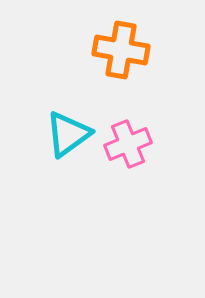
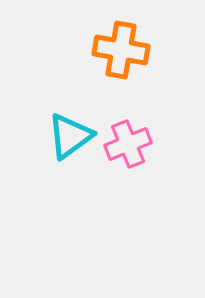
cyan triangle: moved 2 px right, 2 px down
